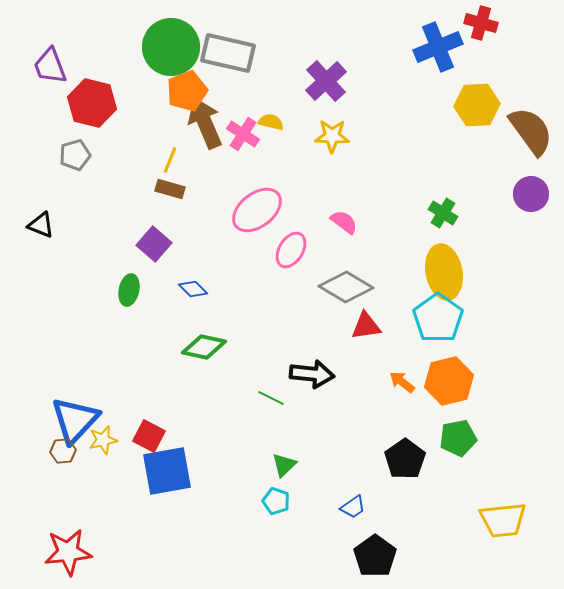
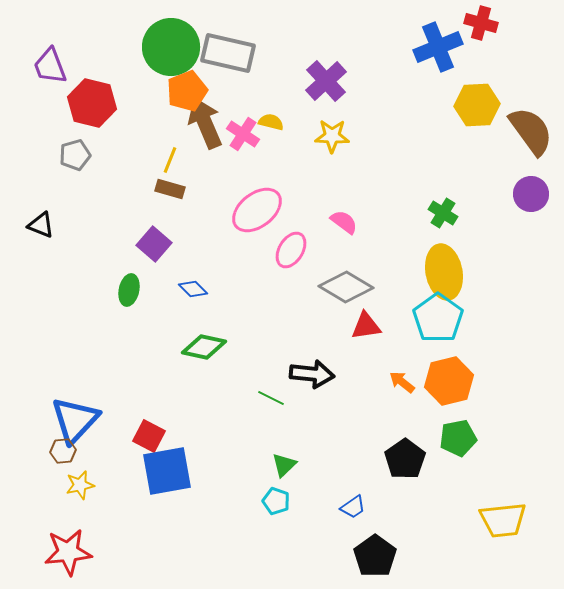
yellow star at (103, 440): moved 23 px left, 45 px down
